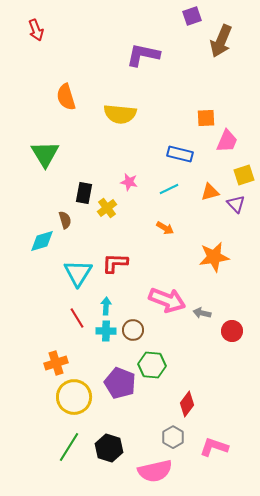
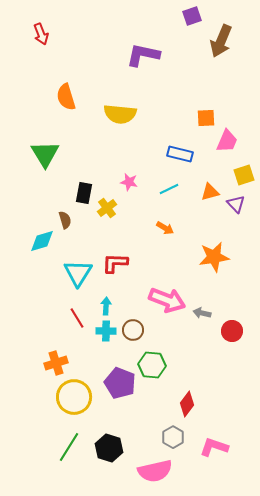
red arrow: moved 5 px right, 4 px down
